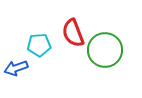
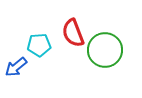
blue arrow: moved 1 px up; rotated 20 degrees counterclockwise
